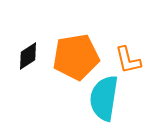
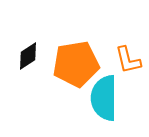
orange pentagon: moved 7 px down
cyan semicircle: rotated 9 degrees counterclockwise
